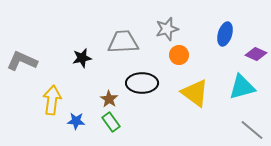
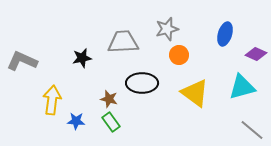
brown star: rotated 18 degrees counterclockwise
